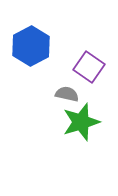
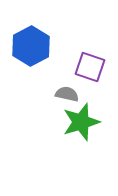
purple square: moved 1 px right; rotated 16 degrees counterclockwise
